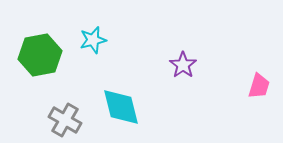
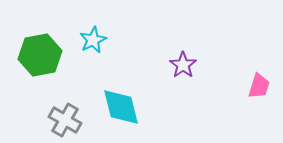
cyan star: rotated 12 degrees counterclockwise
